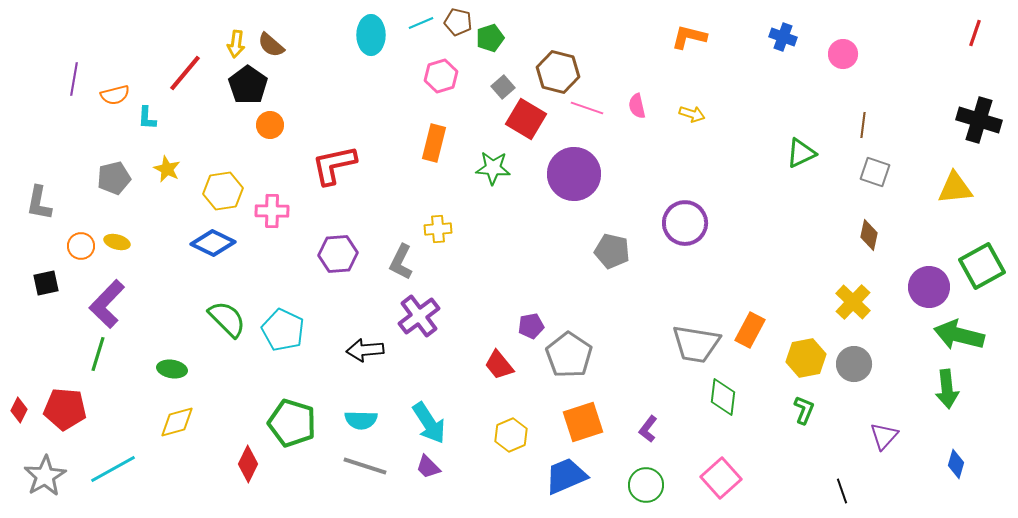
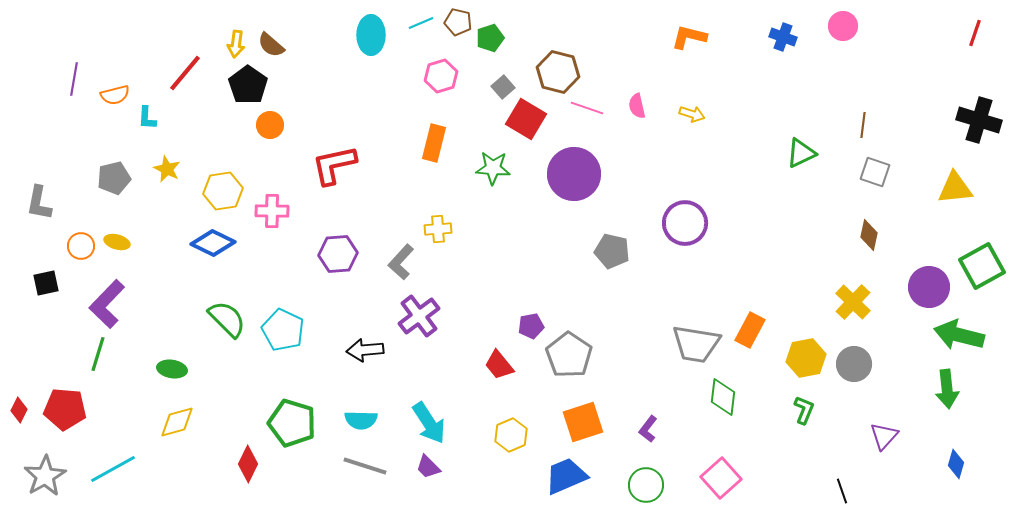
pink circle at (843, 54): moved 28 px up
gray L-shape at (401, 262): rotated 15 degrees clockwise
